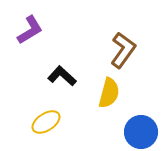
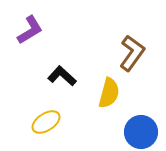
brown L-shape: moved 9 px right, 3 px down
